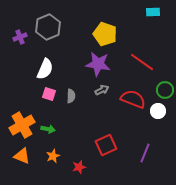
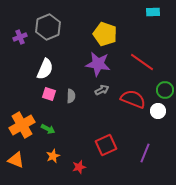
green arrow: rotated 16 degrees clockwise
orange triangle: moved 6 px left, 4 px down
